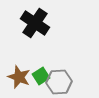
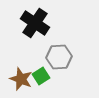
brown star: moved 2 px right, 2 px down
gray hexagon: moved 25 px up
